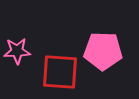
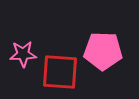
pink star: moved 6 px right, 3 px down
